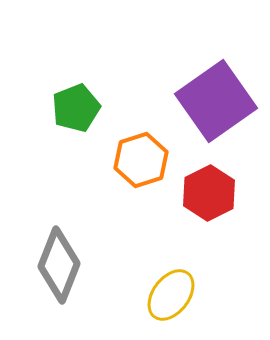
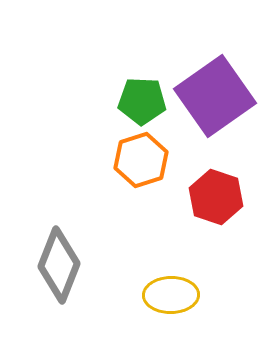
purple square: moved 1 px left, 5 px up
green pentagon: moved 66 px right, 7 px up; rotated 24 degrees clockwise
red hexagon: moved 7 px right, 4 px down; rotated 14 degrees counterclockwise
yellow ellipse: rotated 52 degrees clockwise
